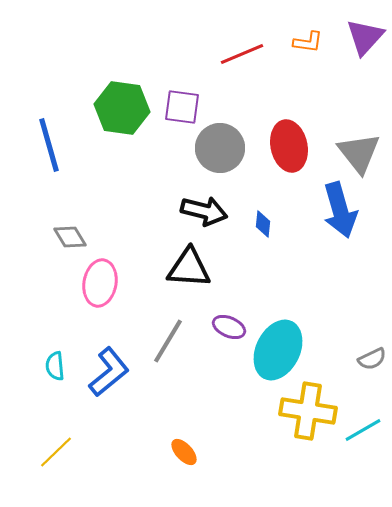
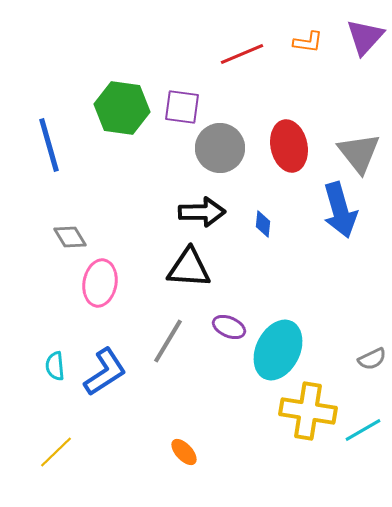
black arrow: moved 2 px left, 1 px down; rotated 15 degrees counterclockwise
blue L-shape: moved 4 px left; rotated 6 degrees clockwise
